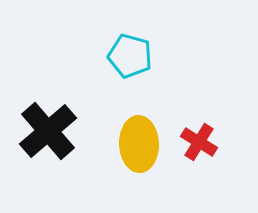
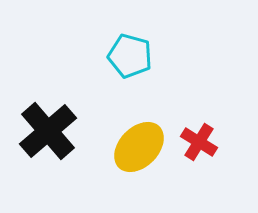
yellow ellipse: moved 3 px down; rotated 46 degrees clockwise
